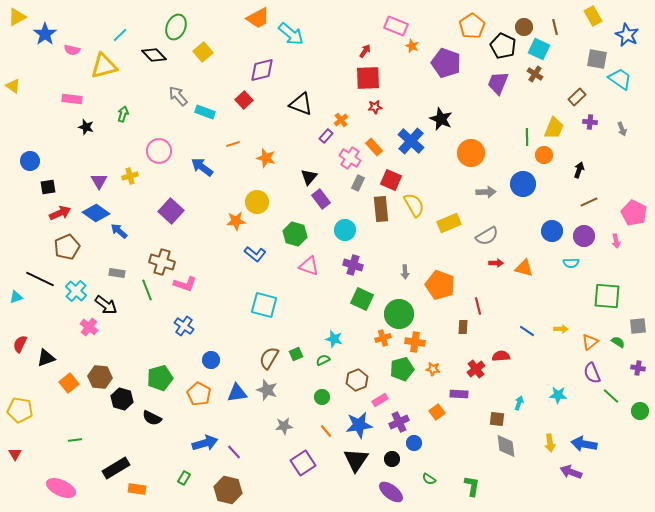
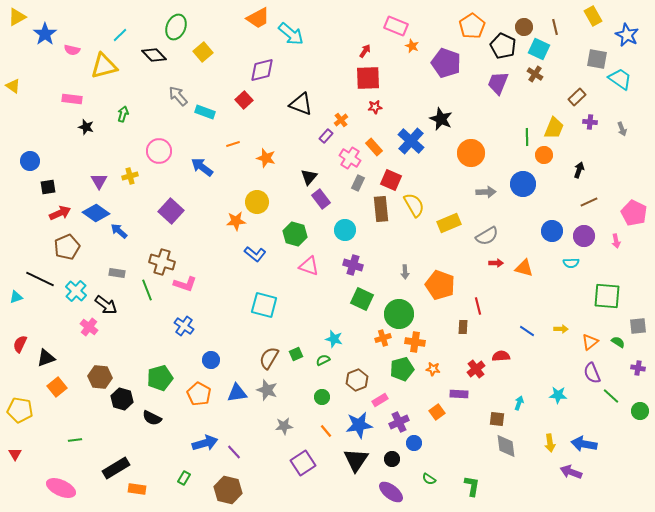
orange square at (69, 383): moved 12 px left, 4 px down
